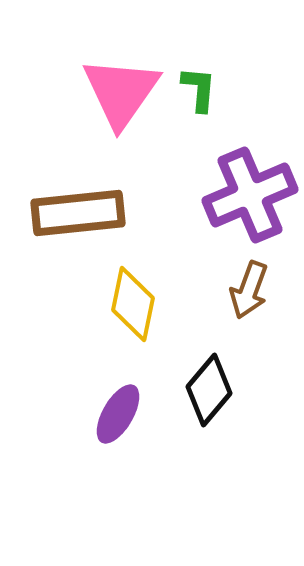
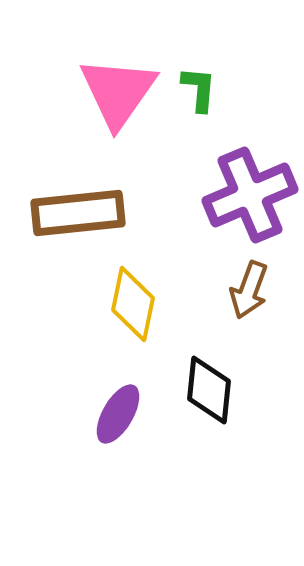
pink triangle: moved 3 px left
black diamond: rotated 34 degrees counterclockwise
